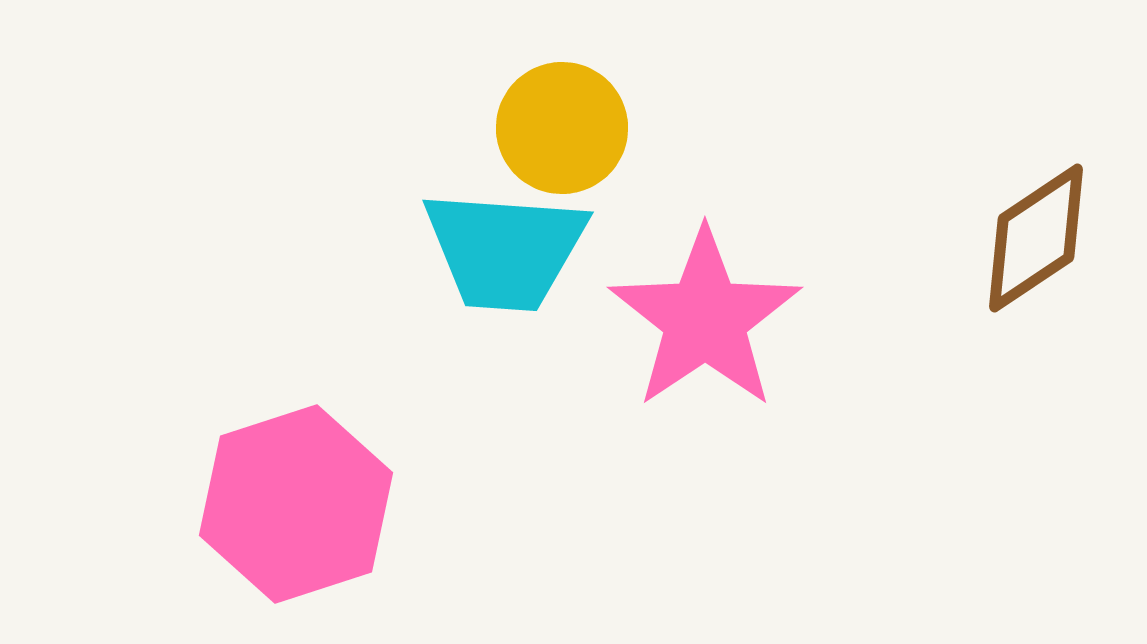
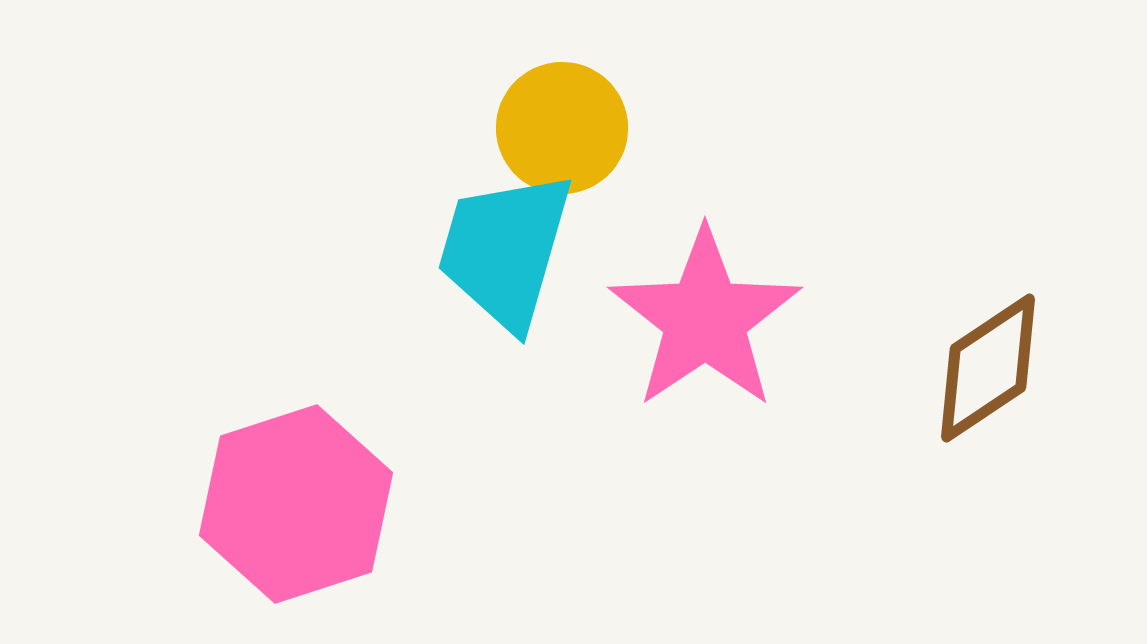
brown diamond: moved 48 px left, 130 px down
cyan trapezoid: rotated 102 degrees clockwise
